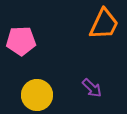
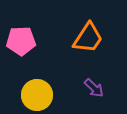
orange trapezoid: moved 16 px left, 14 px down; rotated 8 degrees clockwise
purple arrow: moved 2 px right
